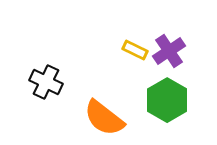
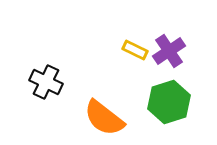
green hexagon: moved 2 px right, 2 px down; rotated 12 degrees clockwise
